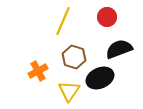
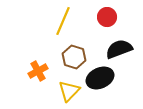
yellow triangle: rotated 10 degrees clockwise
